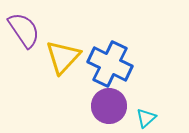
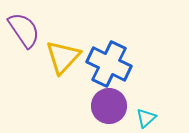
blue cross: moved 1 px left
